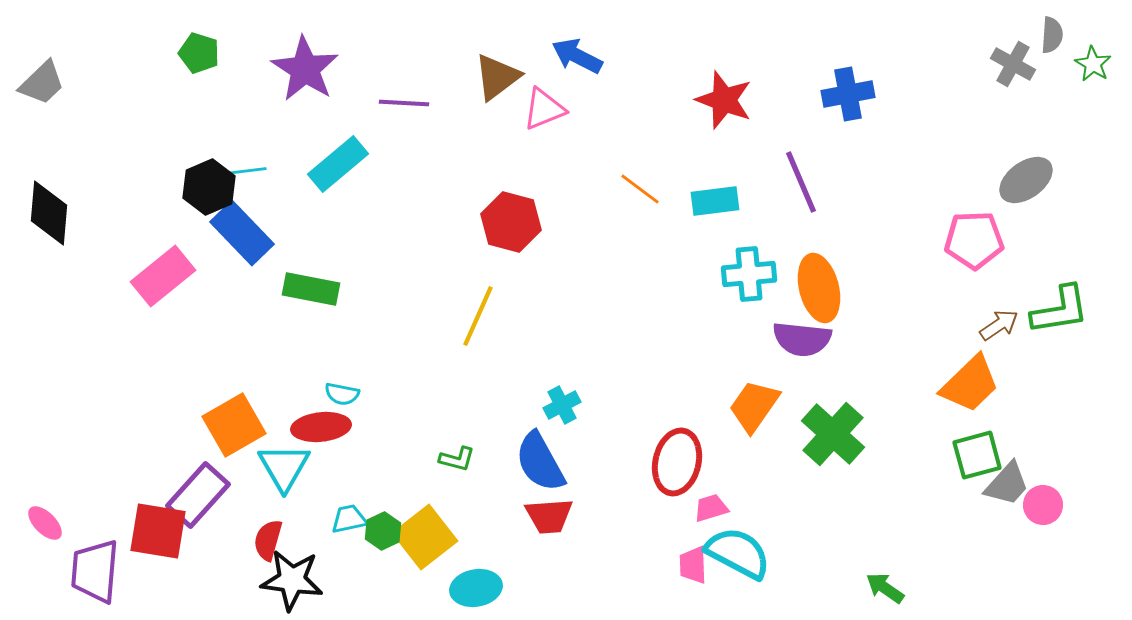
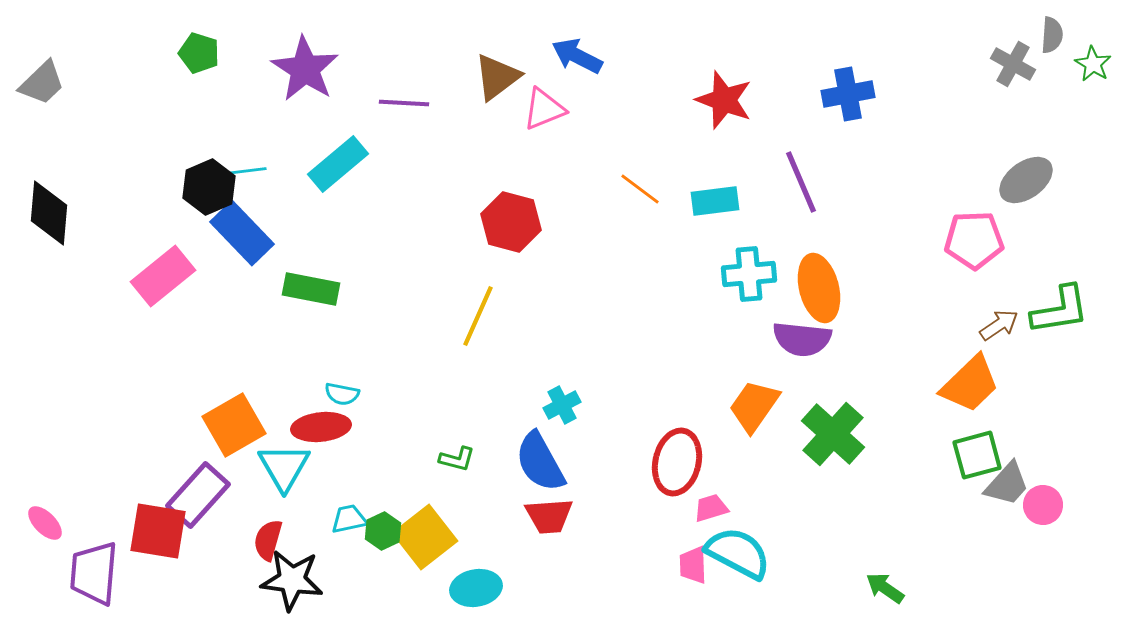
purple trapezoid at (95, 571): moved 1 px left, 2 px down
